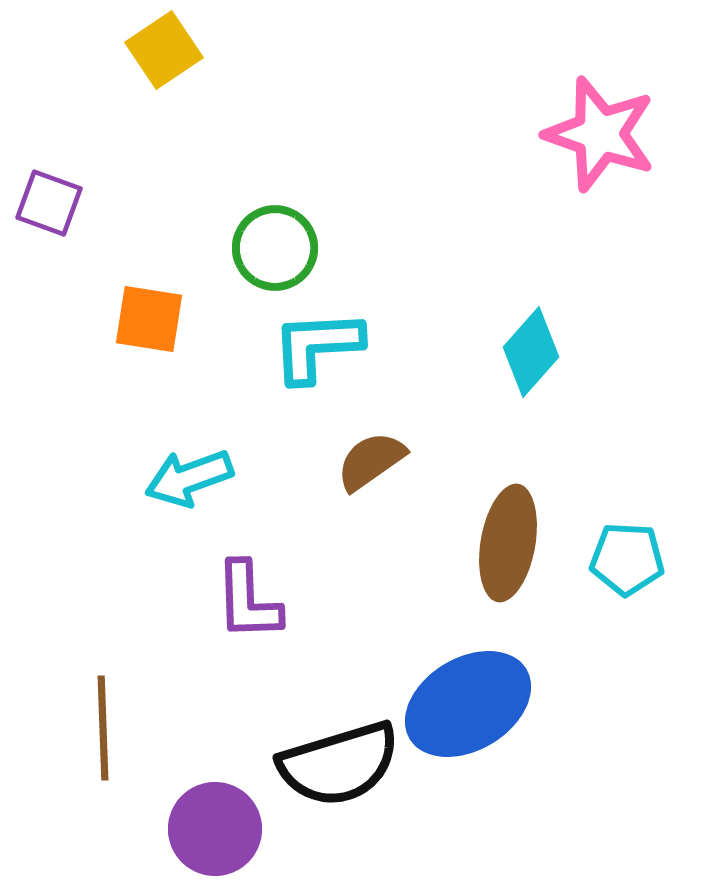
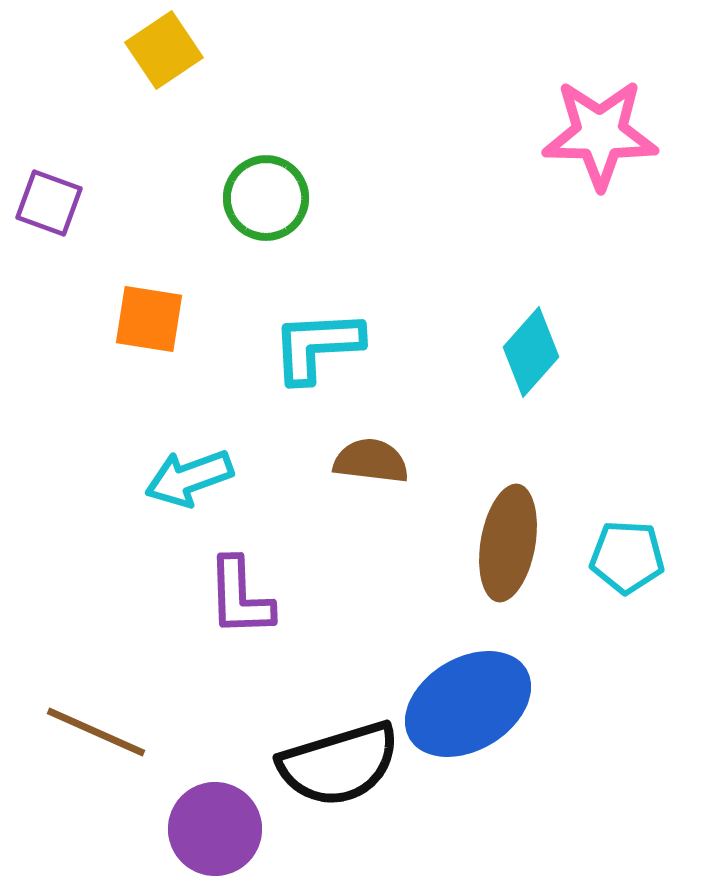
pink star: rotated 18 degrees counterclockwise
green circle: moved 9 px left, 50 px up
brown semicircle: rotated 42 degrees clockwise
cyan pentagon: moved 2 px up
purple L-shape: moved 8 px left, 4 px up
brown line: moved 7 px left, 4 px down; rotated 64 degrees counterclockwise
